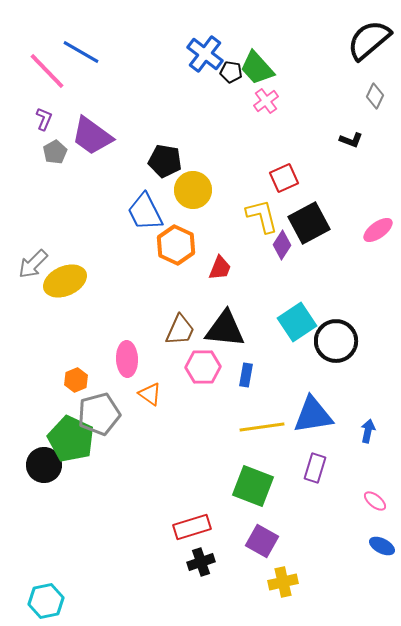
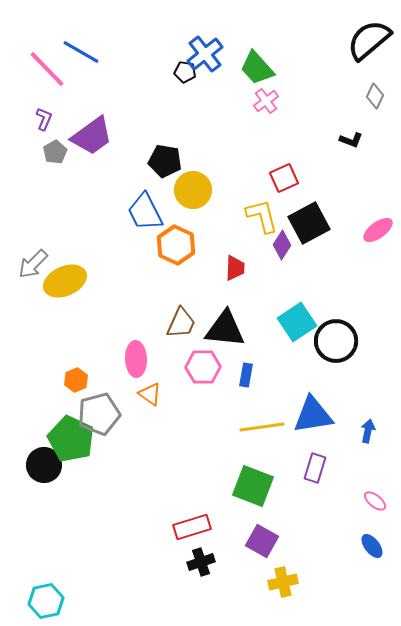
blue cross at (205, 54): rotated 15 degrees clockwise
pink line at (47, 71): moved 2 px up
black pentagon at (231, 72): moved 46 px left
purple trapezoid at (92, 136): rotated 72 degrees counterclockwise
red trapezoid at (220, 268): moved 15 px right; rotated 20 degrees counterclockwise
brown trapezoid at (180, 330): moved 1 px right, 7 px up
pink ellipse at (127, 359): moved 9 px right
blue ellipse at (382, 546): moved 10 px left; rotated 25 degrees clockwise
